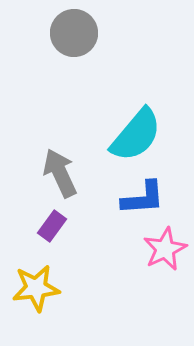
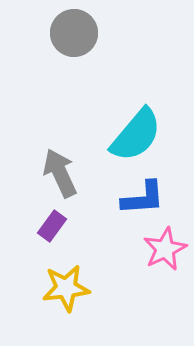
yellow star: moved 30 px right
